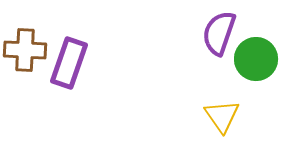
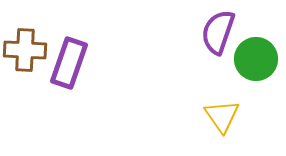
purple semicircle: moved 1 px left, 1 px up
